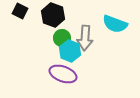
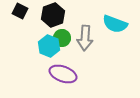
black hexagon: rotated 20 degrees clockwise
cyan hexagon: moved 21 px left, 5 px up
